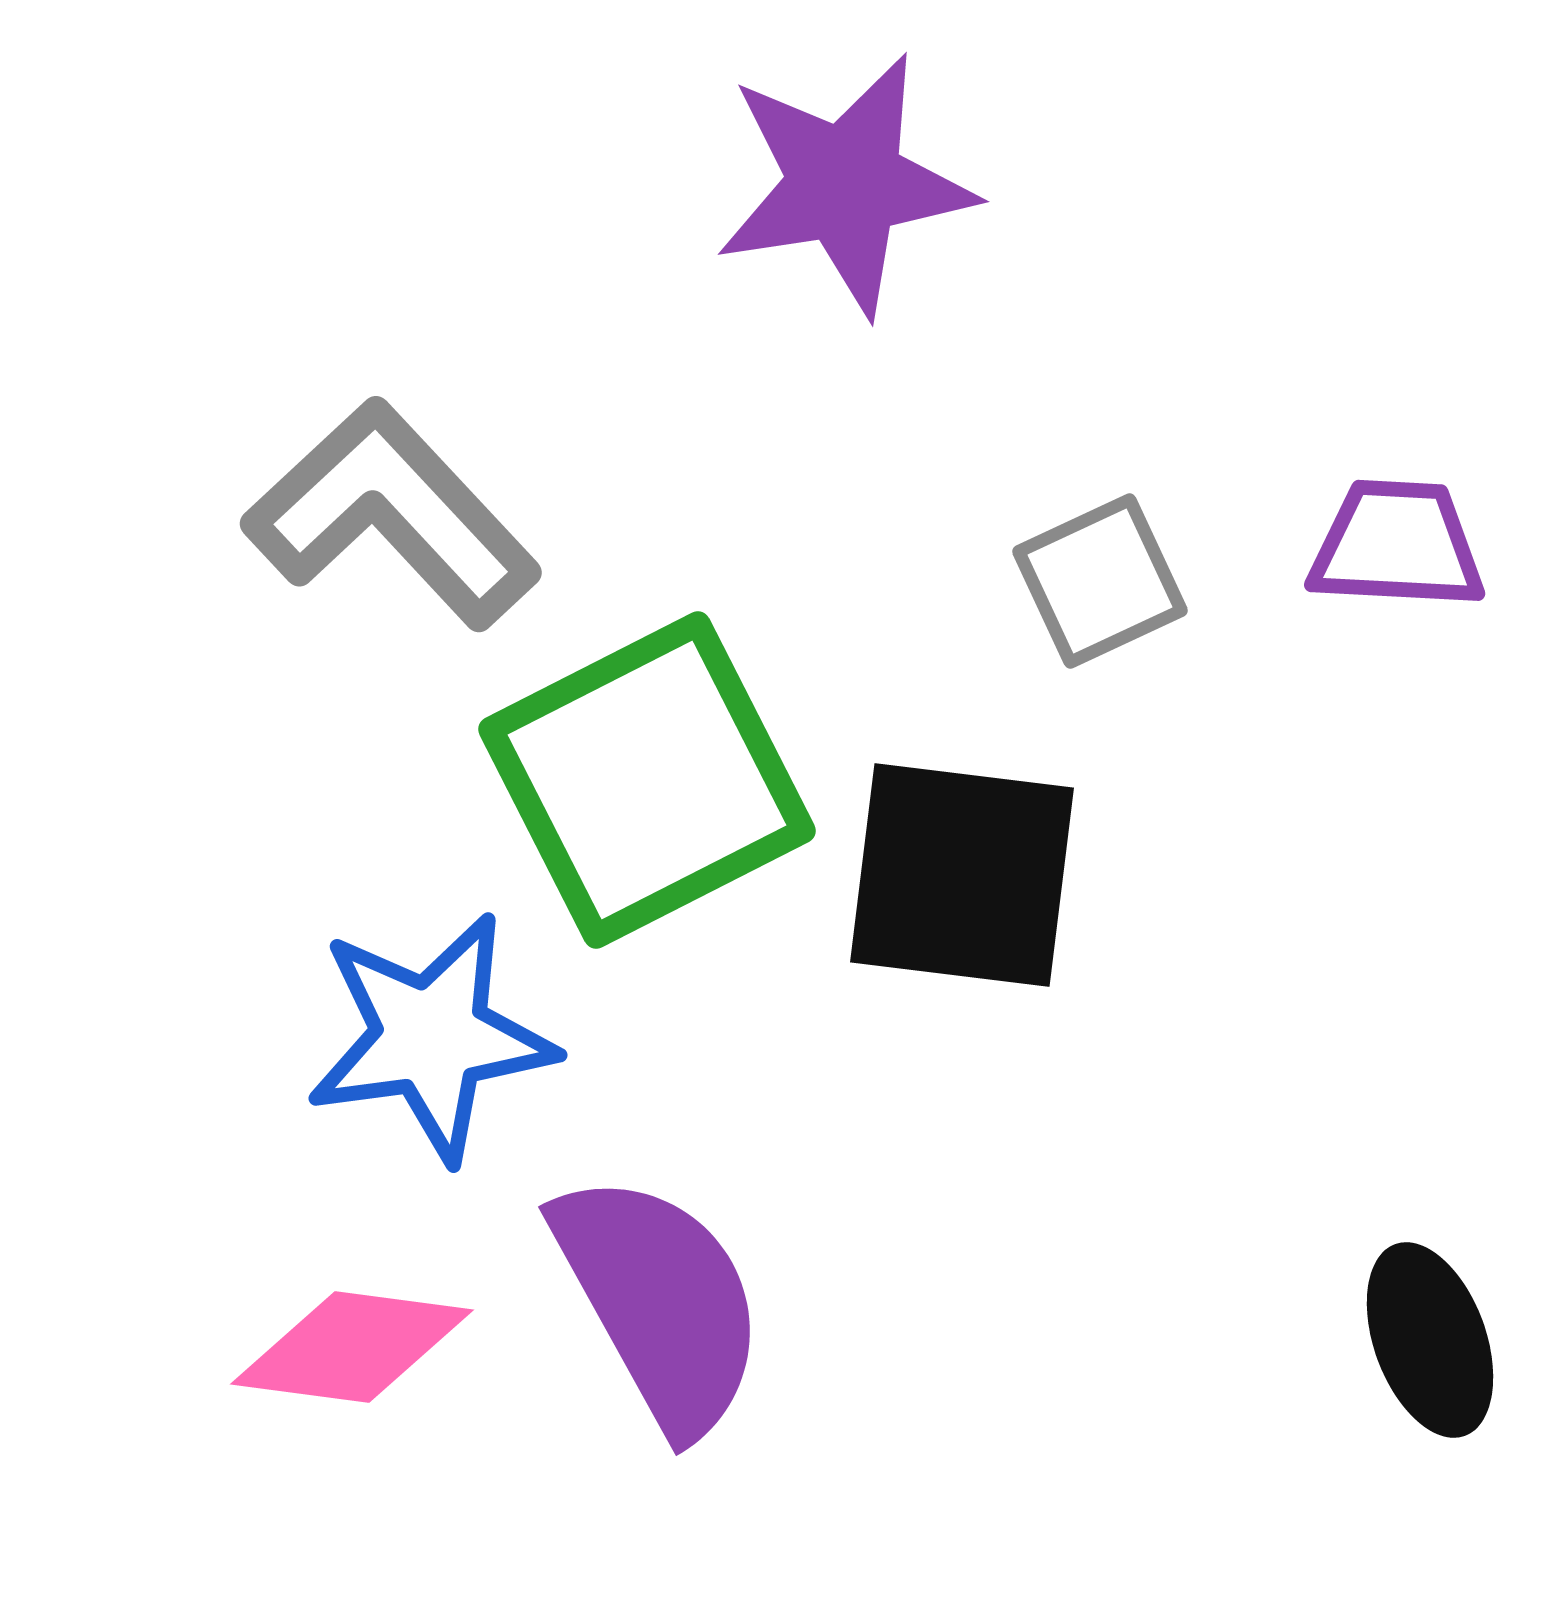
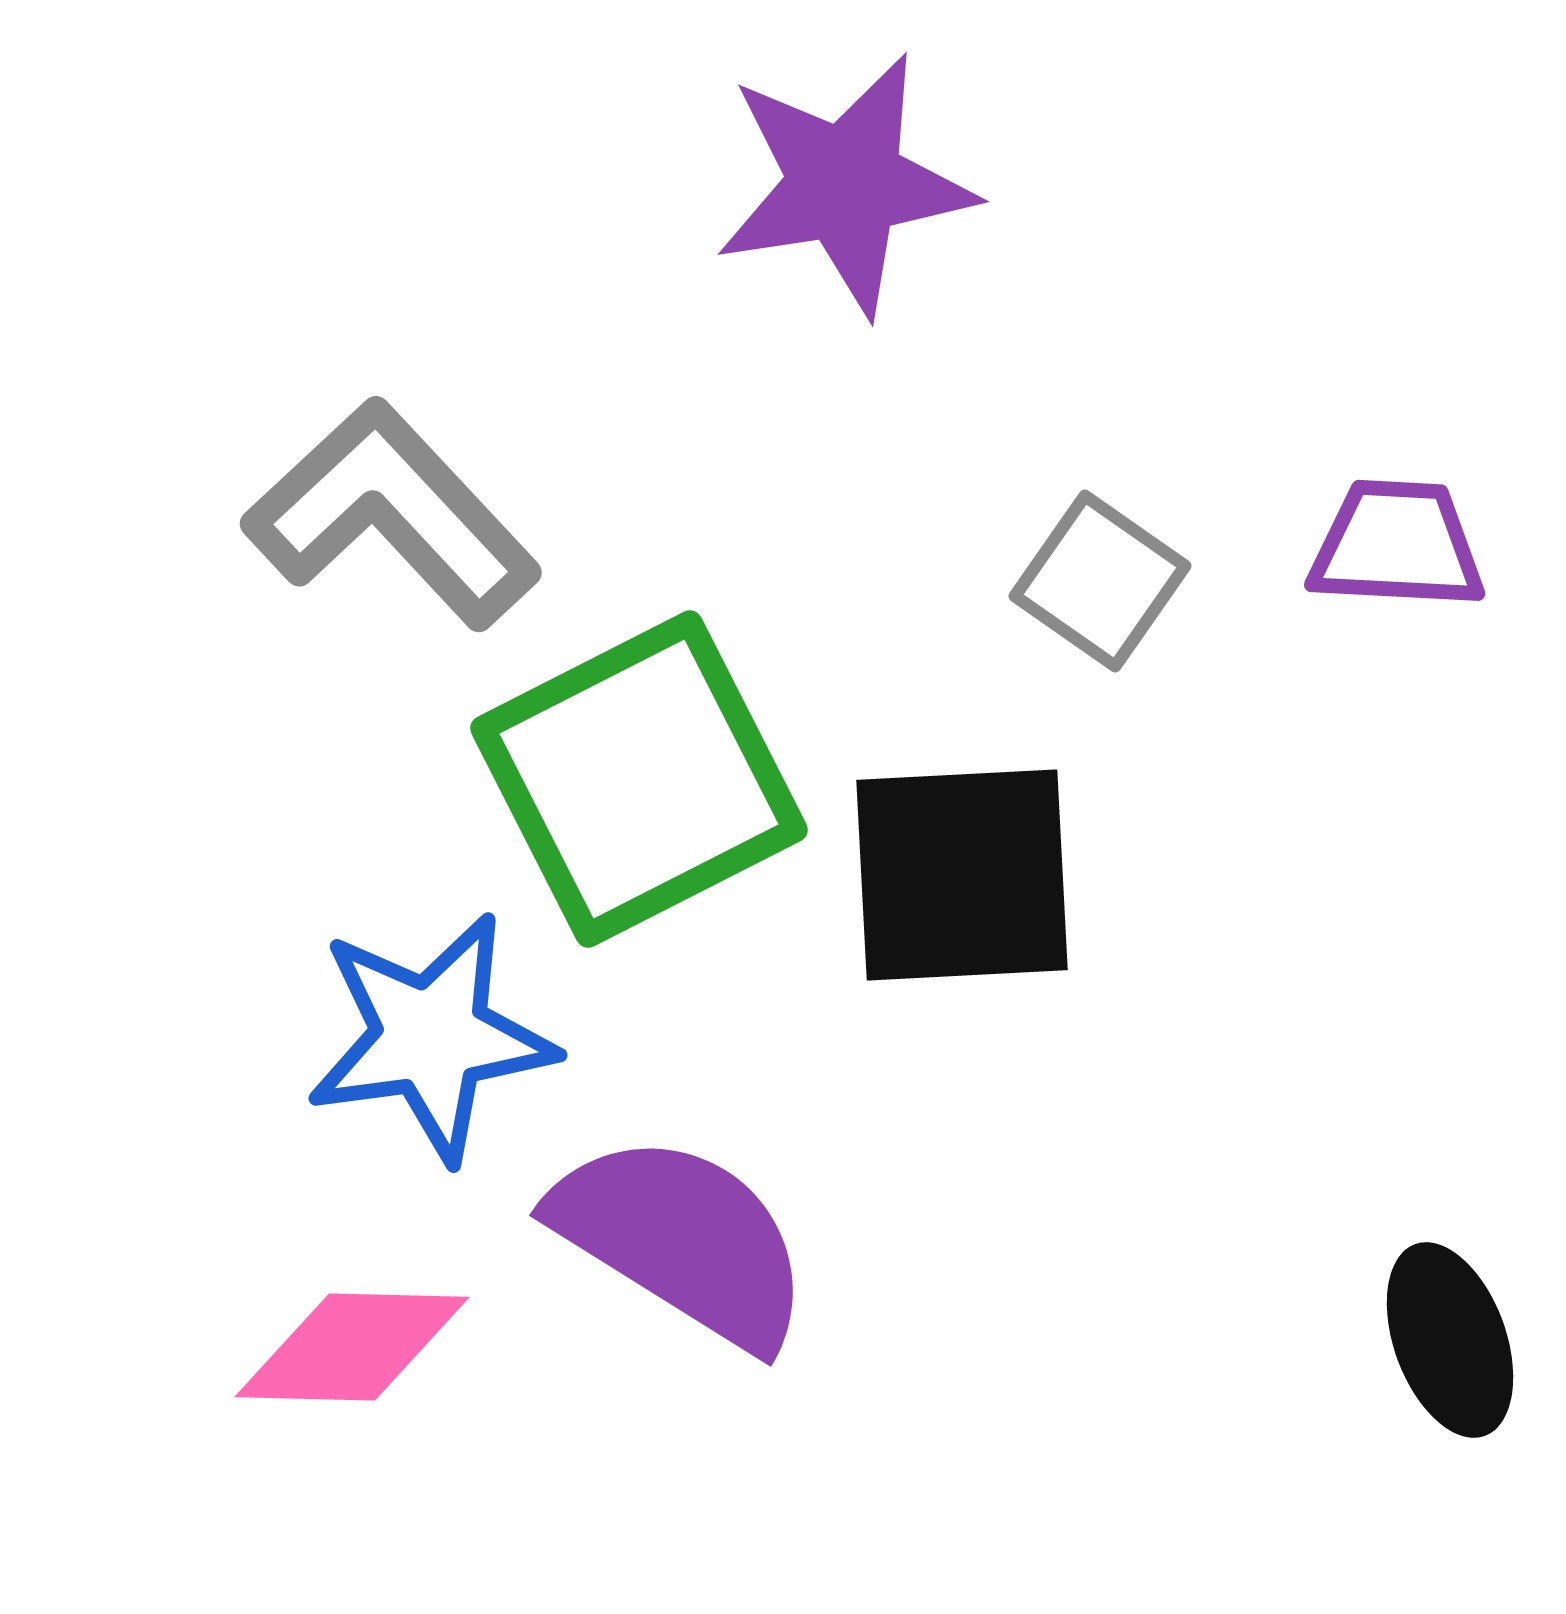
gray square: rotated 30 degrees counterclockwise
green square: moved 8 px left, 1 px up
black square: rotated 10 degrees counterclockwise
purple semicircle: moved 22 px right, 62 px up; rotated 29 degrees counterclockwise
black ellipse: moved 20 px right
pink diamond: rotated 6 degrees counterclockwise
